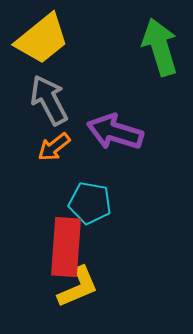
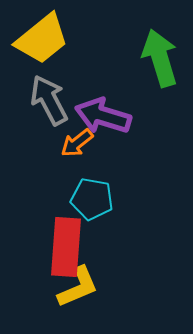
green arrow: moved 11 px down
purple arrow: moved 12 px left, 16 px up
orange arrow: moved 23 px right, 4 px up
cyan pentagon: moved 2 px right, 4 px up
